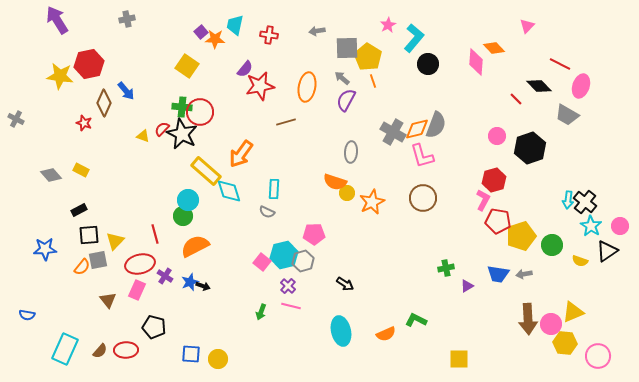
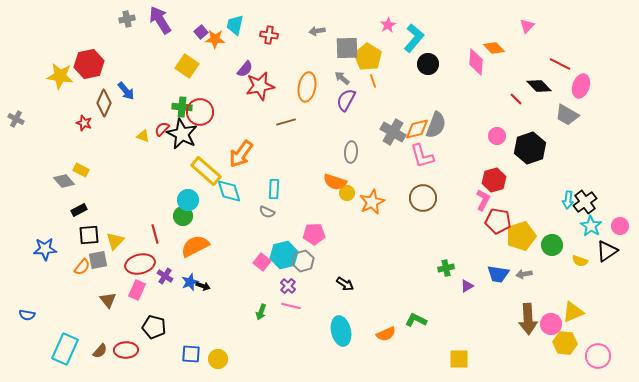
purple arrow at (57, 20): moved 103 px right
gray diamond at (51, 175): moved 13 px right, 6 px down
black cross at (585, 202): rotated 15 degrees clockwise
